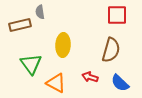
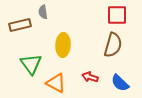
gray semicircle: moved 3 px right
brown semicircle: moved 2 px right, 5 px up
